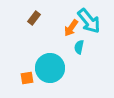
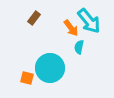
orange arrow: rotated 72 degrees counterclockwise
orange square: rotated 24 degrees clockwise
